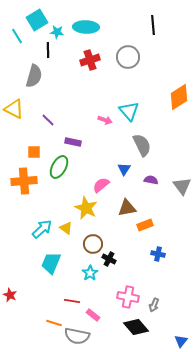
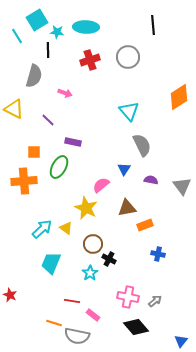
pink arrow at (105, 120): moved 40 px left, 27 px up
gray arrow at (154, 305): moved 1 px right, 4 px up; rotated 152 degrees counterclockwise
